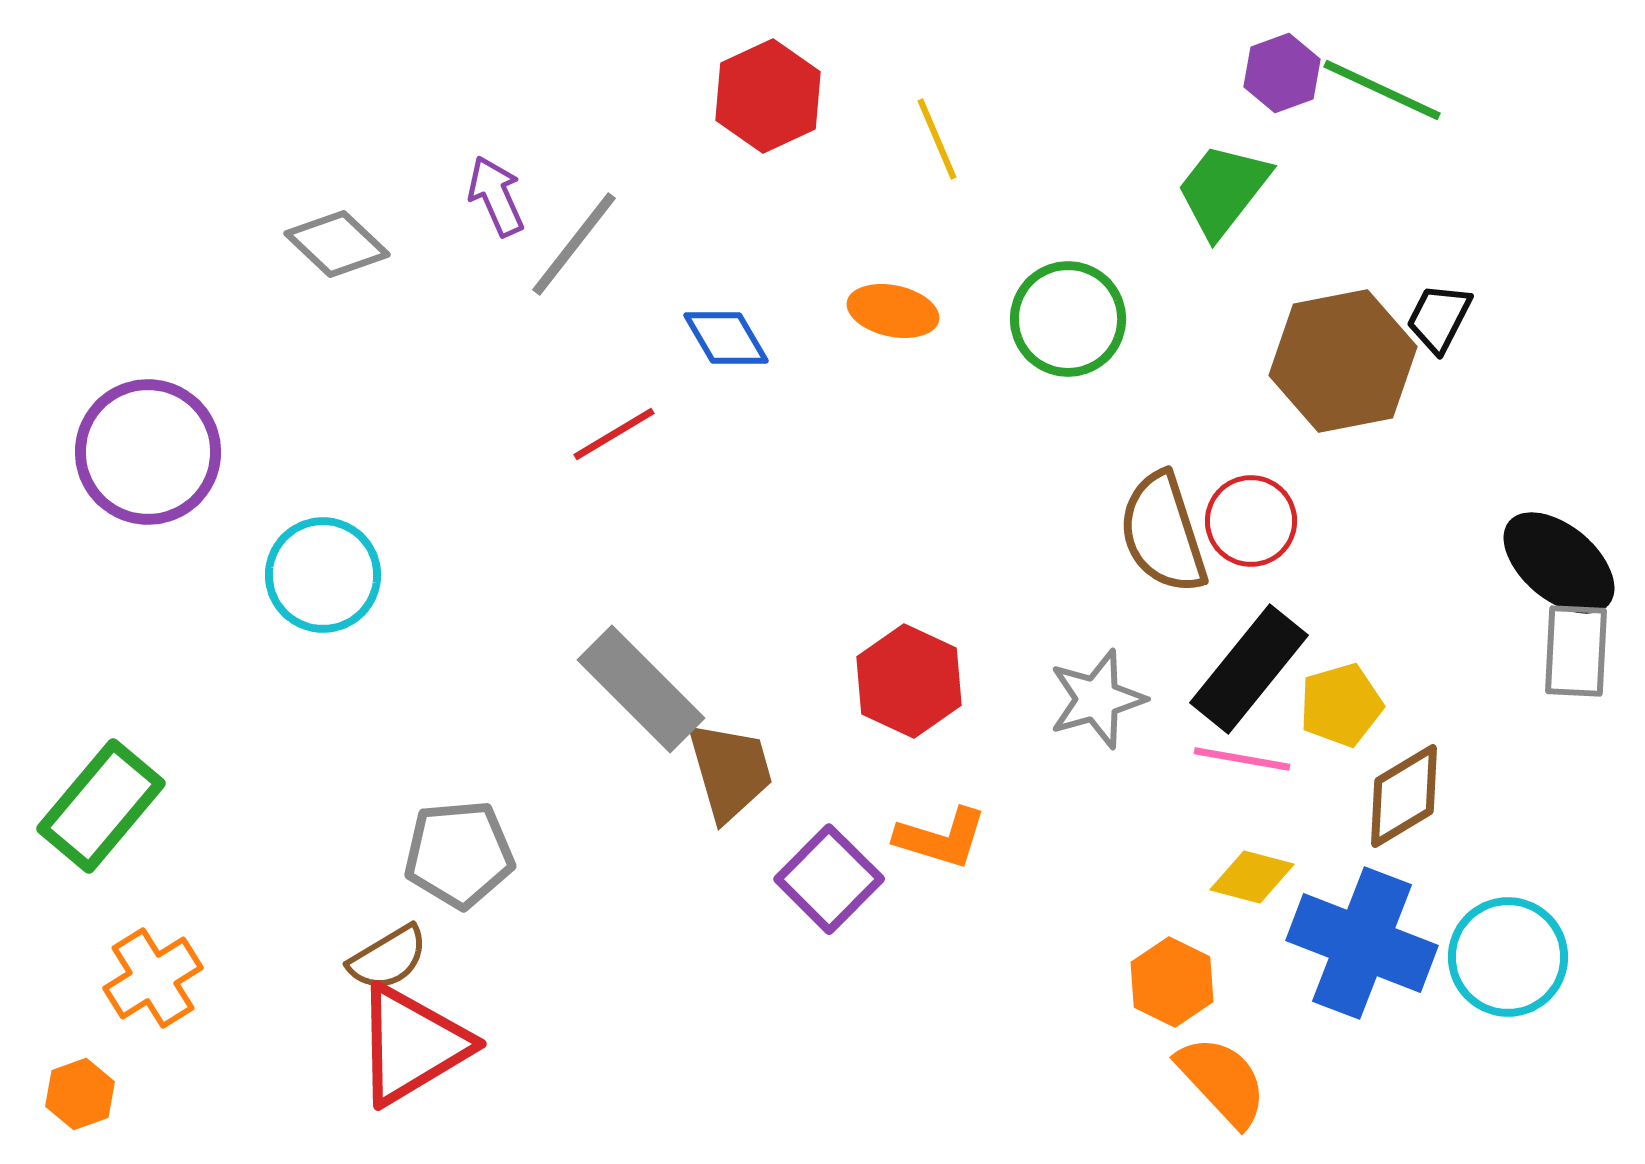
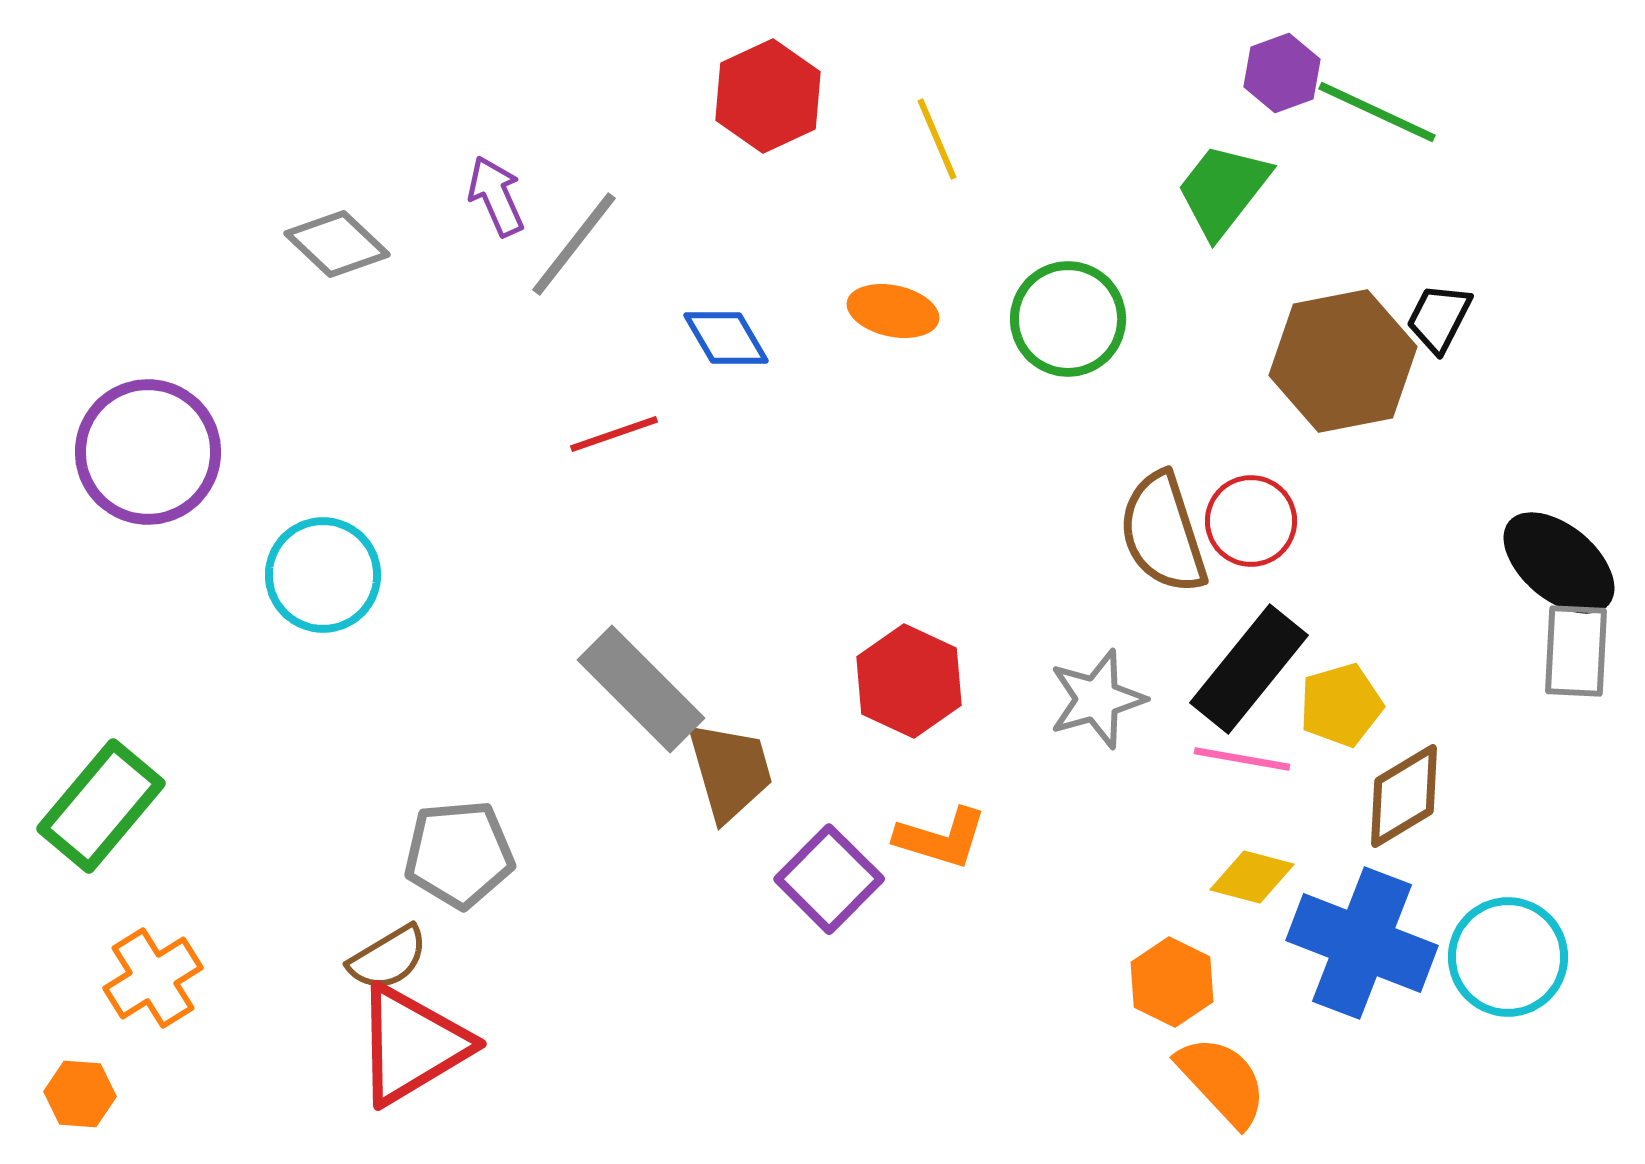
green line at (1382, 90): moved 5 px left, 22 px down
red line at (614, 434): rotated 12 degrees clockwise
orange hexagon at (80, 1094): rotated 24 degrees clockwise
